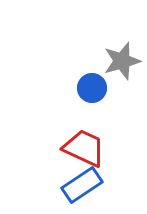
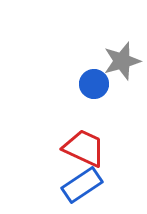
blue circle: moved 2 px right, 4 px up
